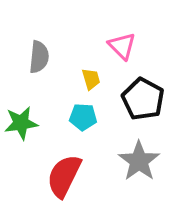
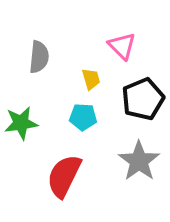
black pentagon: rotated 21 degrees clockwise
